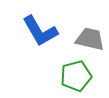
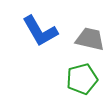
green pentagon: moved 6 px right, 3 px down
